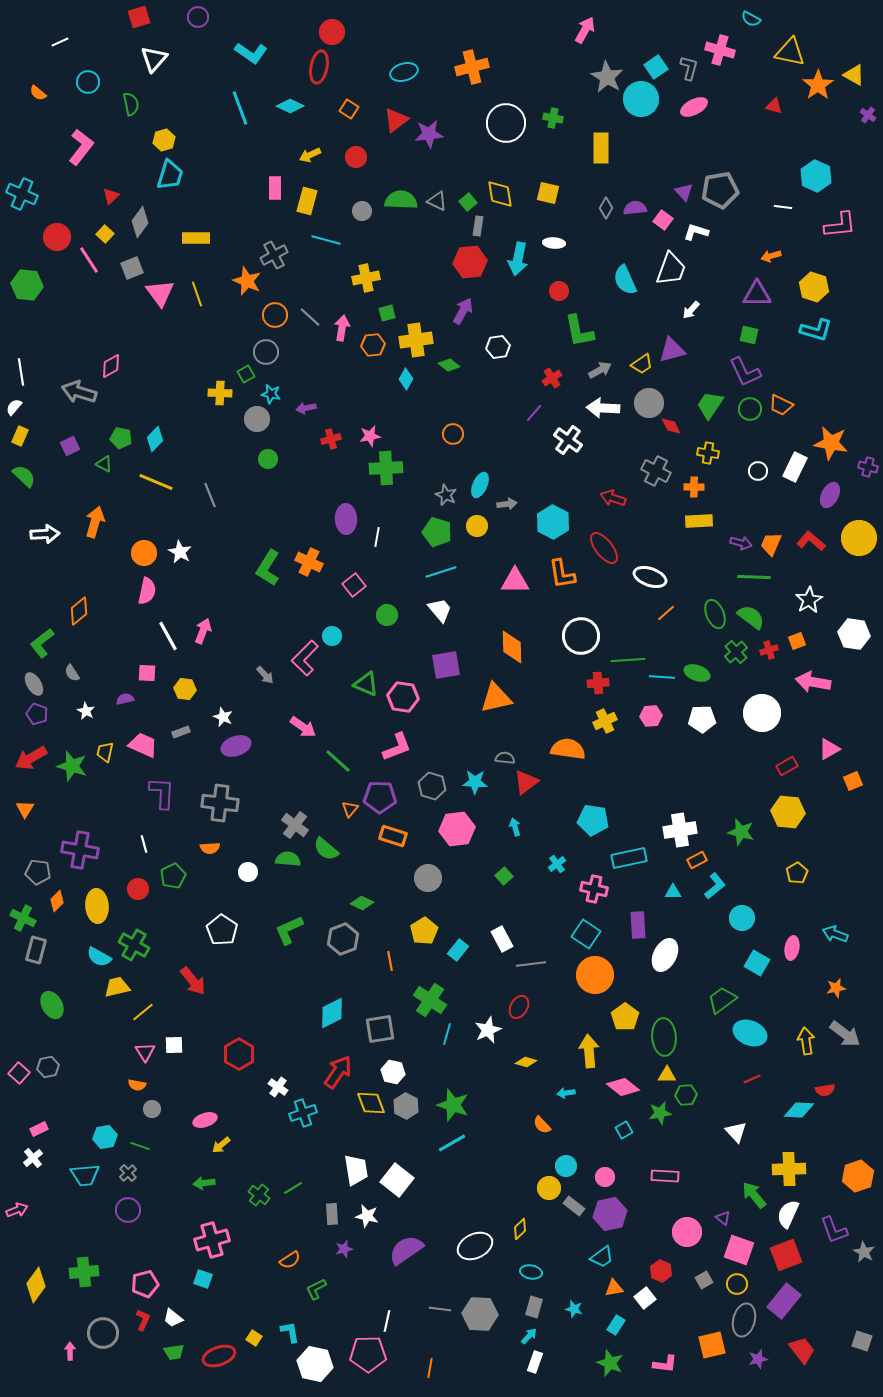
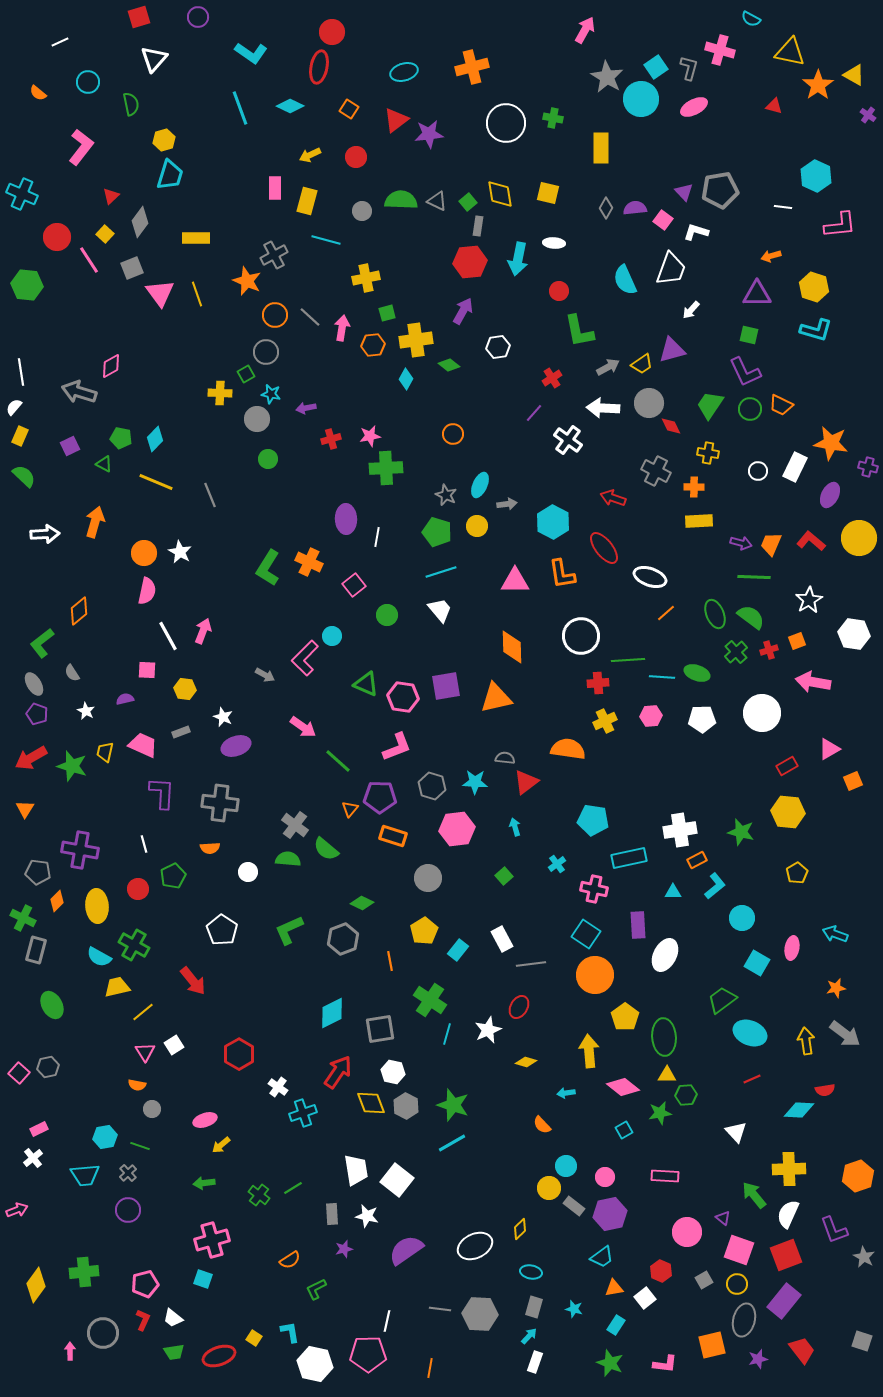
gray arrow at (600, 370): moved 8 px right, 3 px up
purple square at (446, 665): moved 21 px down
pink square at (147, 673): moved 3 px up
gray arrow at (265, 675): rotated 18 degrees counterclockwise
white square at (174, 1045): rotated 30 degrees counterclockwise
gray star at (864, 1252): moved 5 px down
